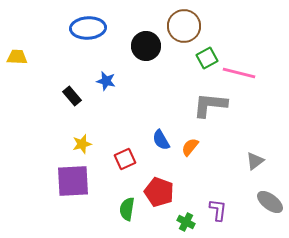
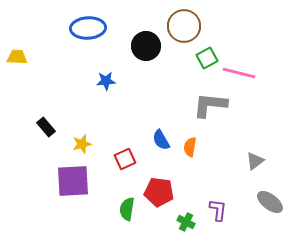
blue star: rotated 18 degrees counterclockwise
black rectangle: moved 26 px left, 31 px down
orange semicircle: rotated 30 degrees counterclockwise
red pentagon: rotated 12 degrees counterclockwise
